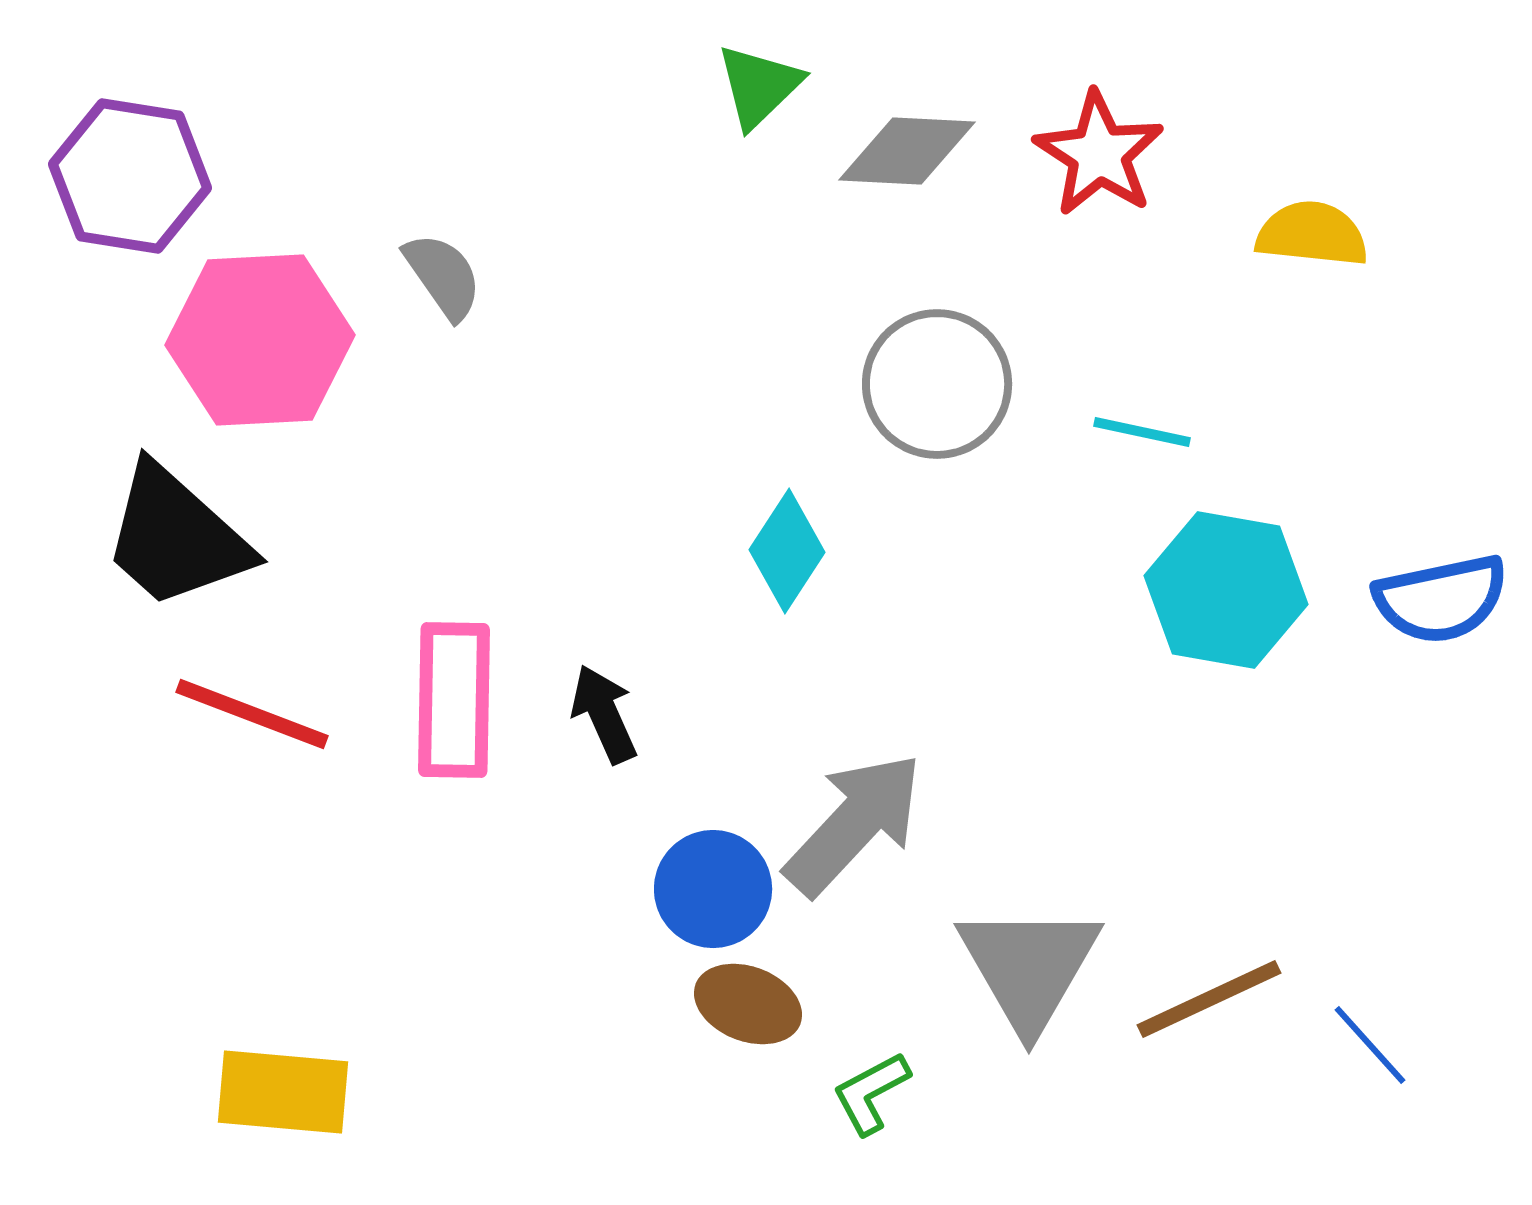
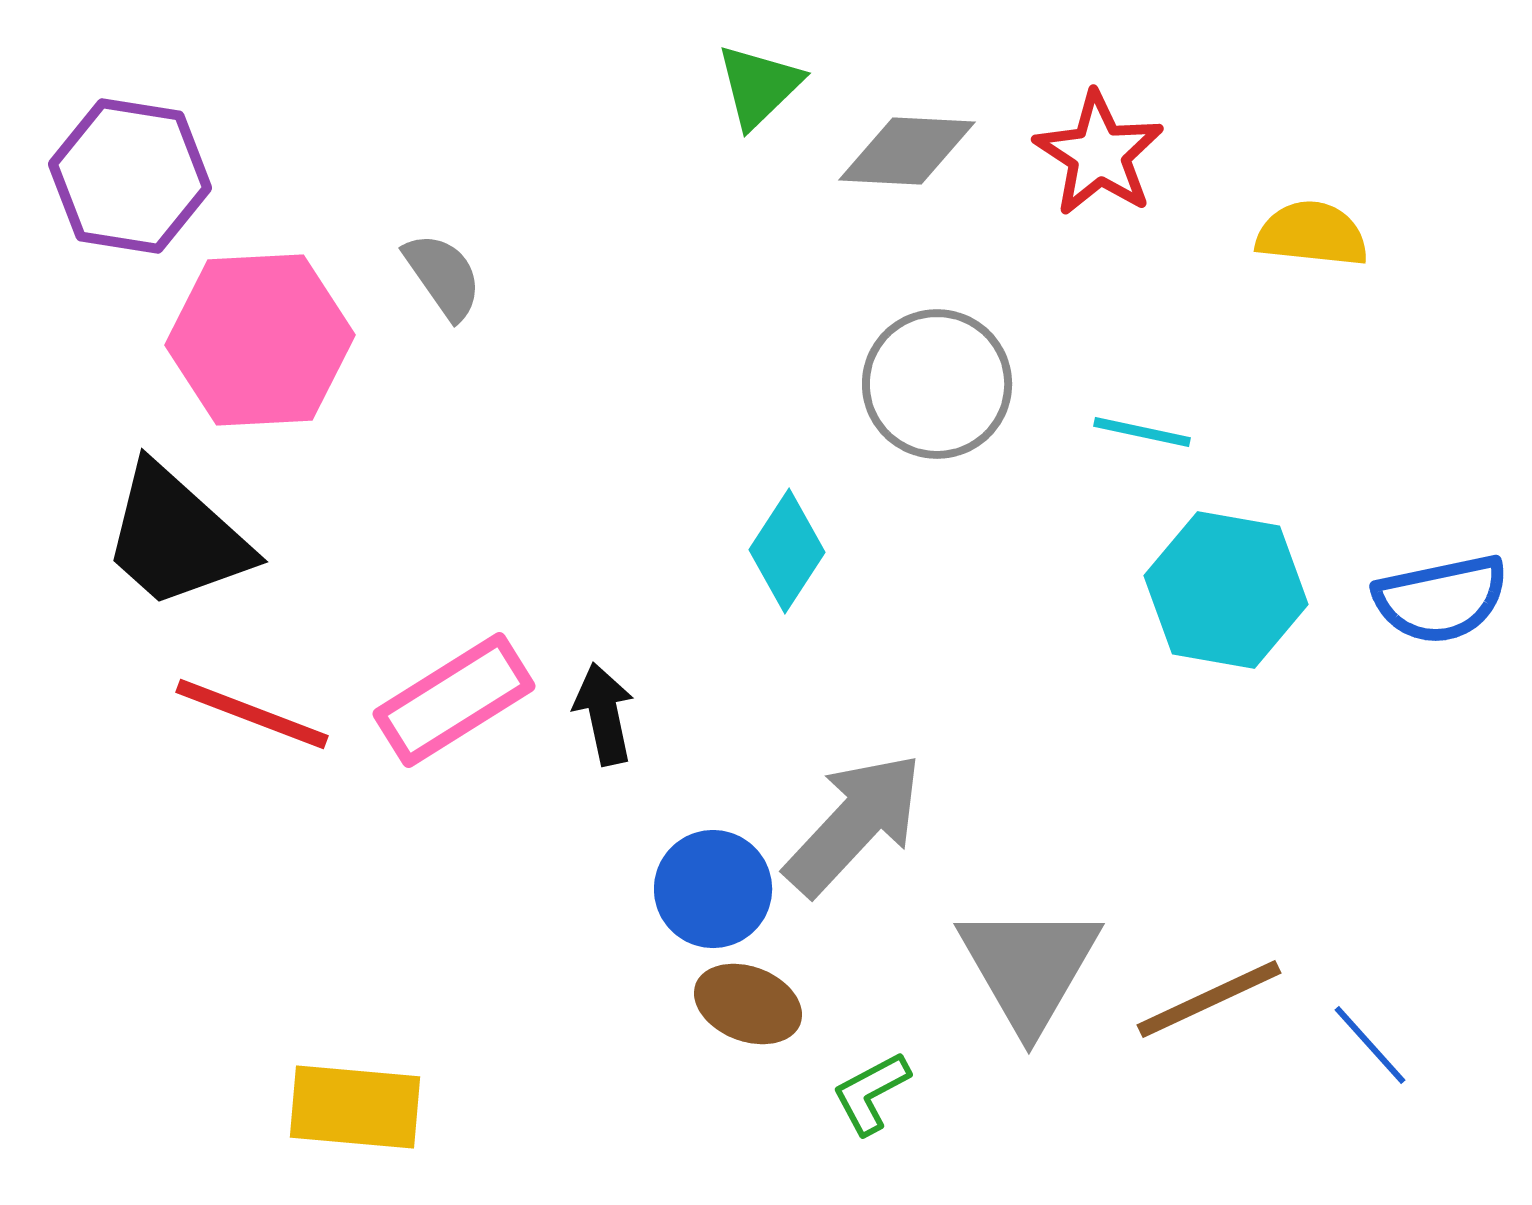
pink rectangle: rotated 57 degrees clockwise
black arrow: rotated 12 degrees clockwise
yellow rectangle: moved 72 px right, 15 px down
